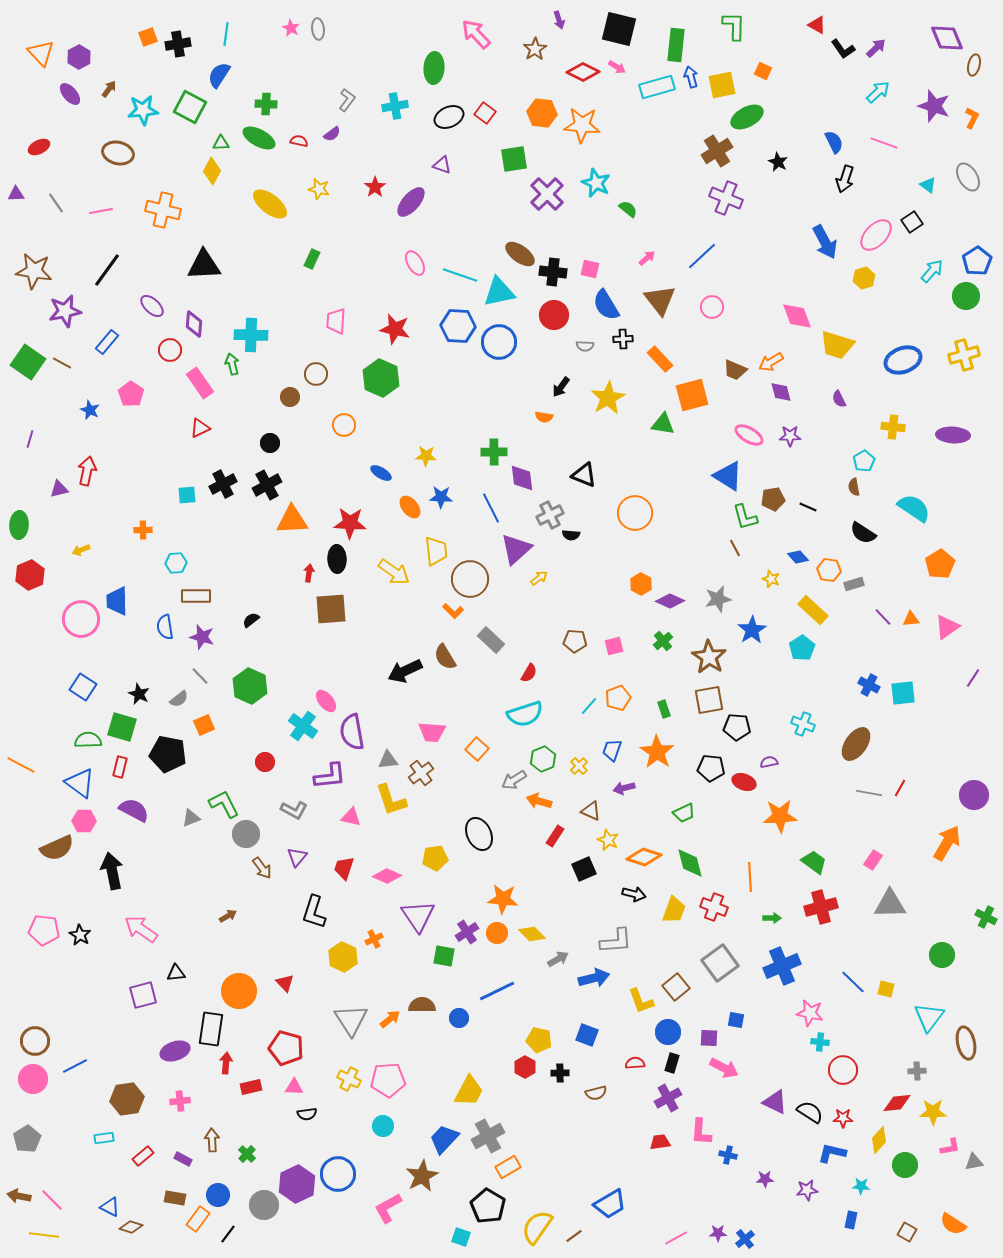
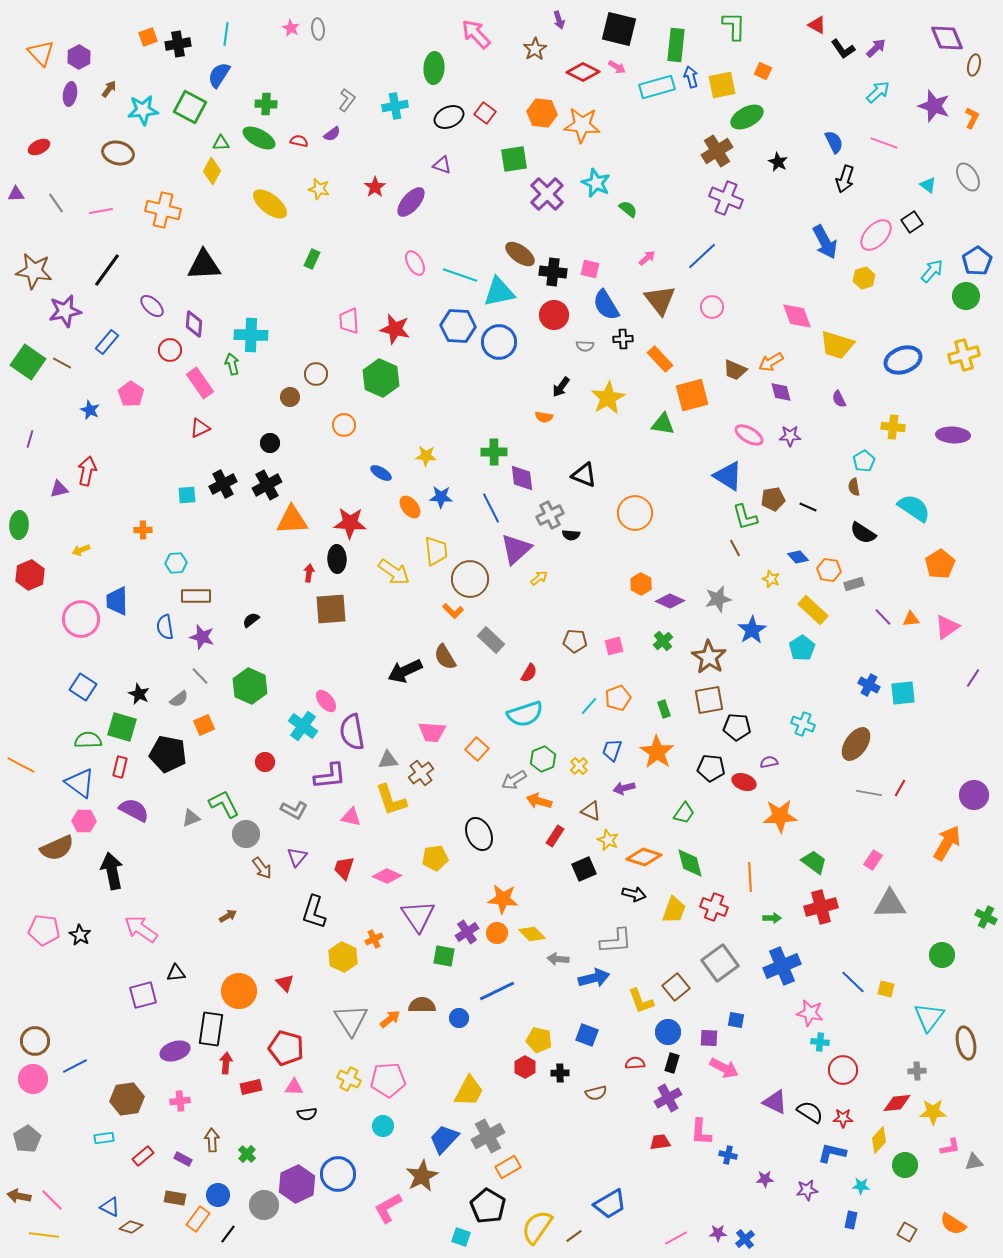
purple ellipse at (70, 94): rotated 50 degrees clockwise
pink trapezoid at (336, 321): moved 13 px right; rotated 8 degrees counterclockwise
green trapezoid at (684, 813): rotated 30 degrees counterclockwise
gray arrow at (558, 959): rotated 145 degrees counterclockwise
